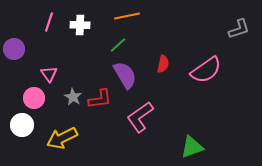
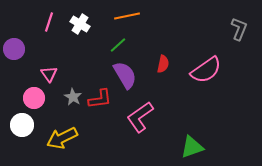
white cross: moved 1 px up; rotated 30 degrees clockwise
gray L-shape: rotated 50 degrees counterclockwise
